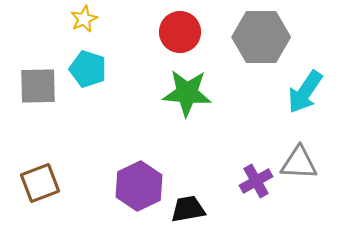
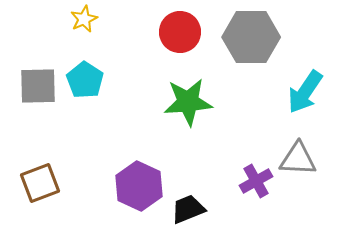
gray hexagon: moved 10 px left
cyan pentagon: moved 3 px left, 11 px down; rotated 15 degrees clockwise
green star: moved 1 px right, 9 px down; rotated 9 degrees counterclockwise
gray triangle: moved 1 px left, 4 px up
purple hexagon: rotated 9 degrees counterclockwise
black trapezoid: rotated 12 degrees counterclockwise
